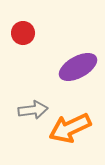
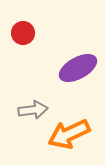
purple ellipse: moved 1 px down
orange arrow: moved 1 px left, 6 px down
